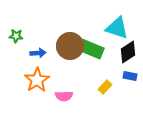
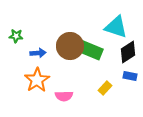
cyan triangle: moved 1 px left, 1 px up
green rectangle: moved 1 px left, 1 px down
yellow rectangle: moved 1 px down
